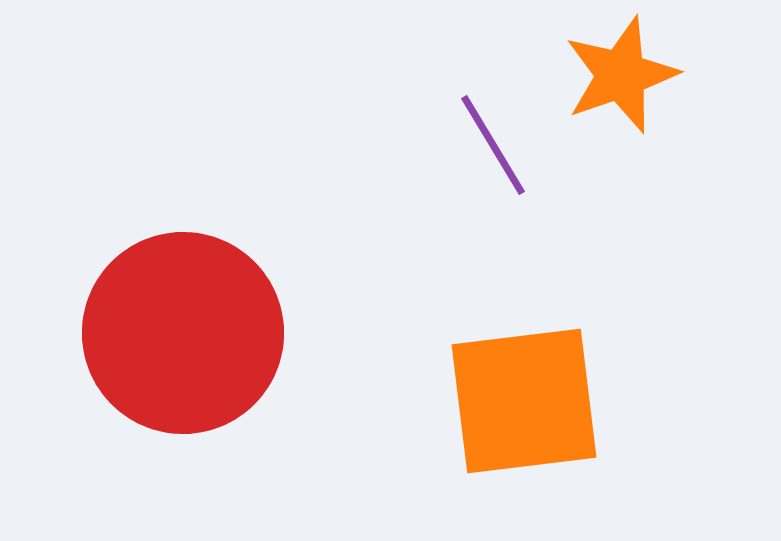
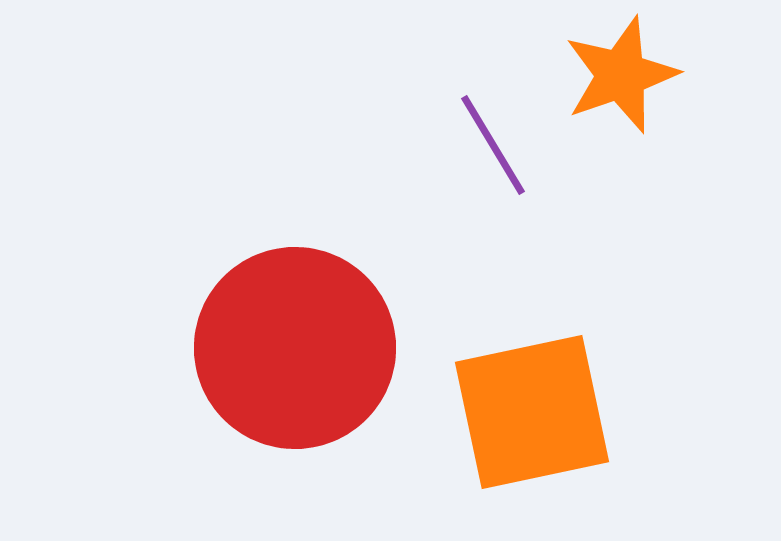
red circle: moved 112 px right, 15 px down
orange square: moved 8 px right, 11 px down; rotated 5 degrees counterclockwise
